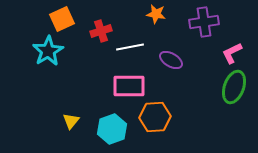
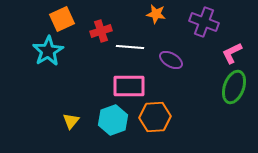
purple cross: rotated 28 degrees clockwise
white line: rotated 16 degrees clockwise
cyan hexagon: moved 1 px right, 9 px up
